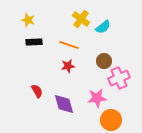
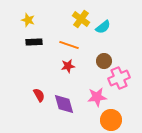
red semicircle: moved 2 px right, 4 px down
pink star: moved 1 px up
